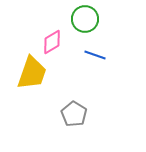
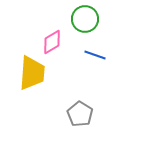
yellow trapezoid: rotated 15 degrees counterclockwise
gray pentagon: moved 6 px right
